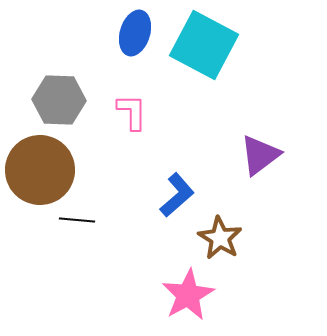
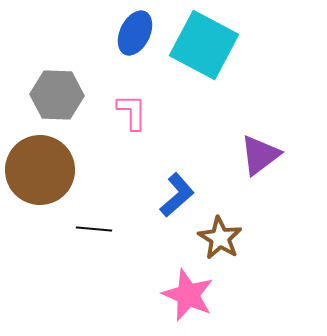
blue ellipse: rotated 9 degrees clockwise
gray hexagon: moved 2 px left, 5 px up
black line: moved 17 px right, 9 px down
pink star: rotated 20 degrees counterclockwise
